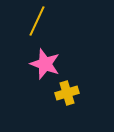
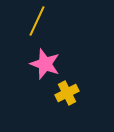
yellow cross: rotated 10 degrees counterclockwise
